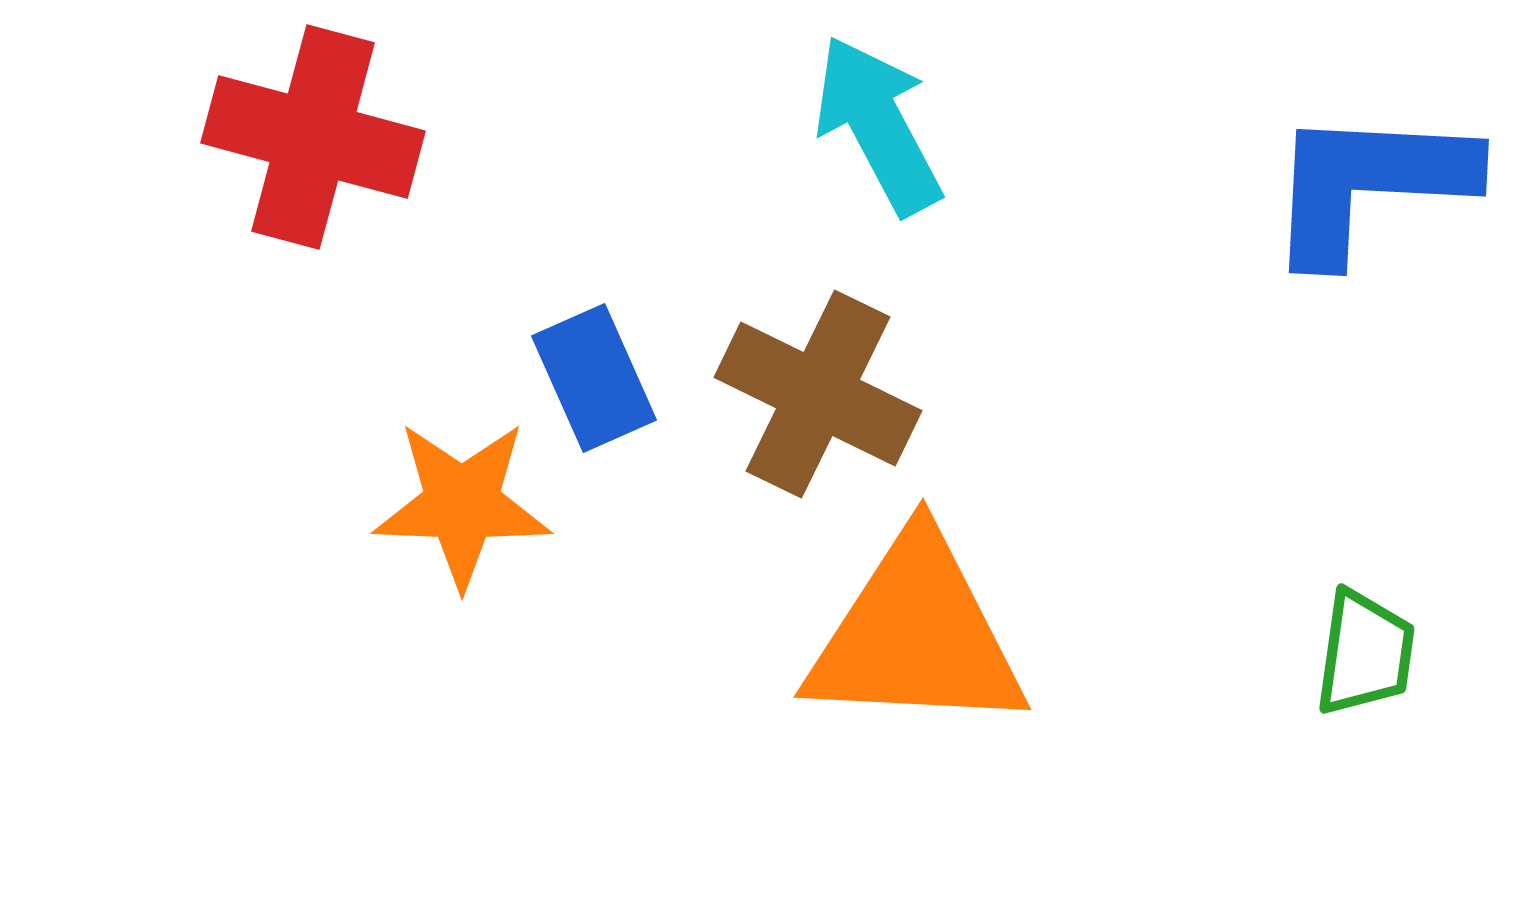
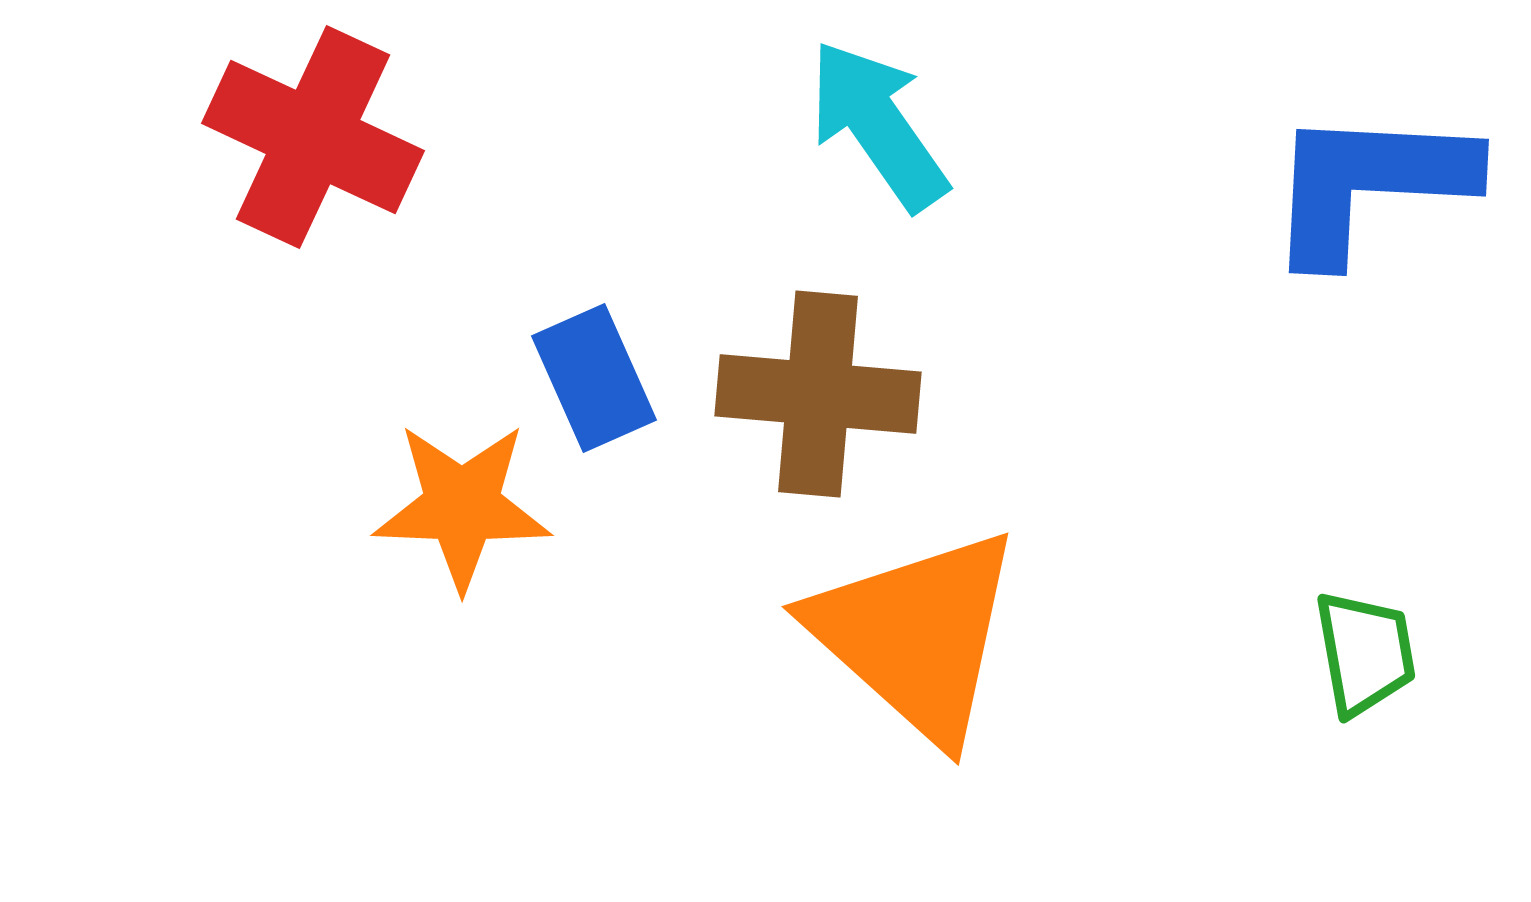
cyan arrow: rotated 7 degrees counterclockwise
red cross: rotated 10 degrees clockwise
brown cross: rotated 21 degrees counterclockwise
orange star: moved 2 px down
orange triangle: rotated 39 degrees clockwise
green trapezoid: rotated 18 degrees counterclockwise
